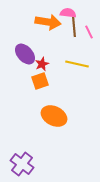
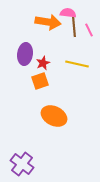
pink line: moved 2 px up
purple ellipse: rotated 50 degrees clockwise
red star: moved 1 px right, 1 px up
